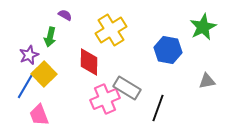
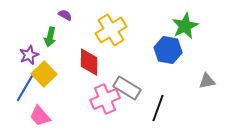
green star: moved 18 px left, 1 px up
blue line: moved 1 px left, 3 px down
pink trapezoid: moved 1 px right, 1 px down; rotated 20 degrees counterclockwise
